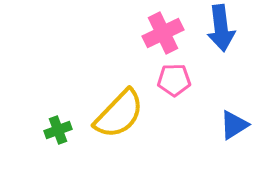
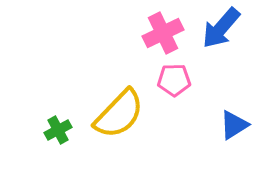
blue arrow: rotated 48 degrees clockwise
green cross: rotated 8 degrees counterclockwise
